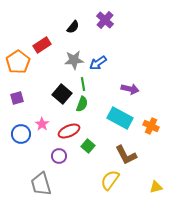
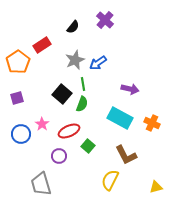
gray star: moved 1 px right; rotated 18 degrees counterclockwise
orange cross: moved 1 px right, 3 px up
yellow semicircle: rotated 10 degrees counterclockwise
